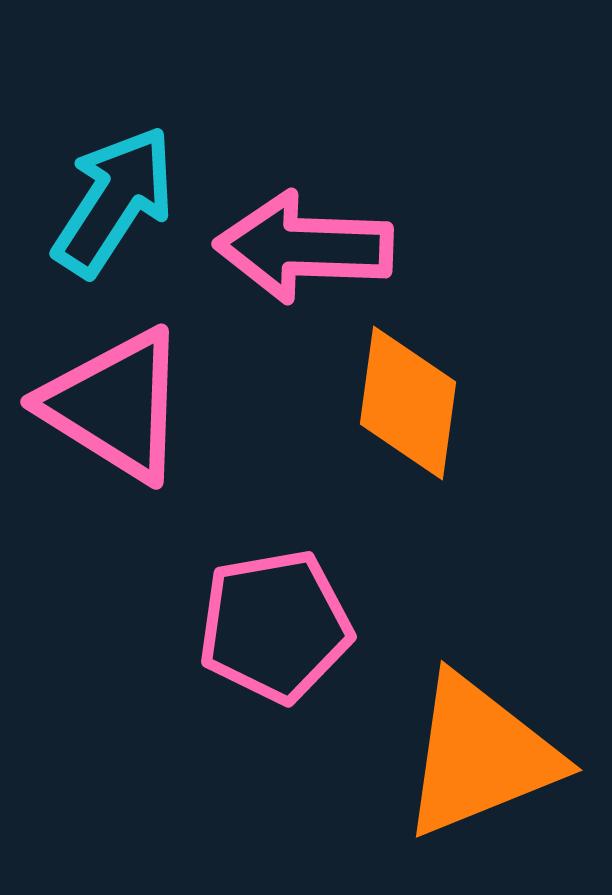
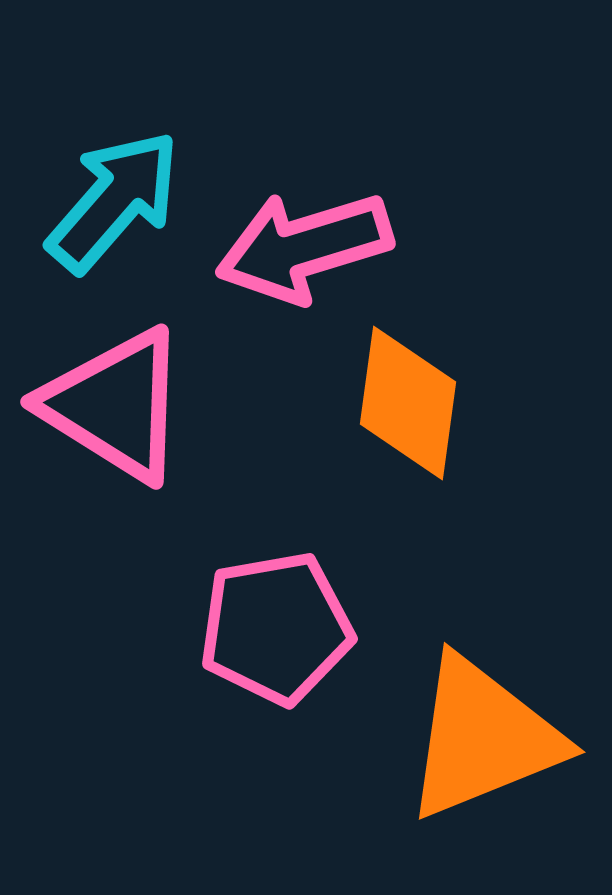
cyan arrow: rotated 8 degrees clockwise
pink arrow: rotated 19 degrees counterclockwise
pink pentagon: moved 1 px right, 2 px down
orange triangle: moved 3 px right, 18 px up
